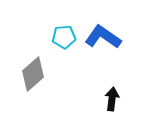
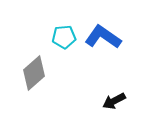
gray diamond: moved 1 px right, 1 px up
black arrow: moved 2 px right, 2 px down; rotated 125 degrees counterclockwise
